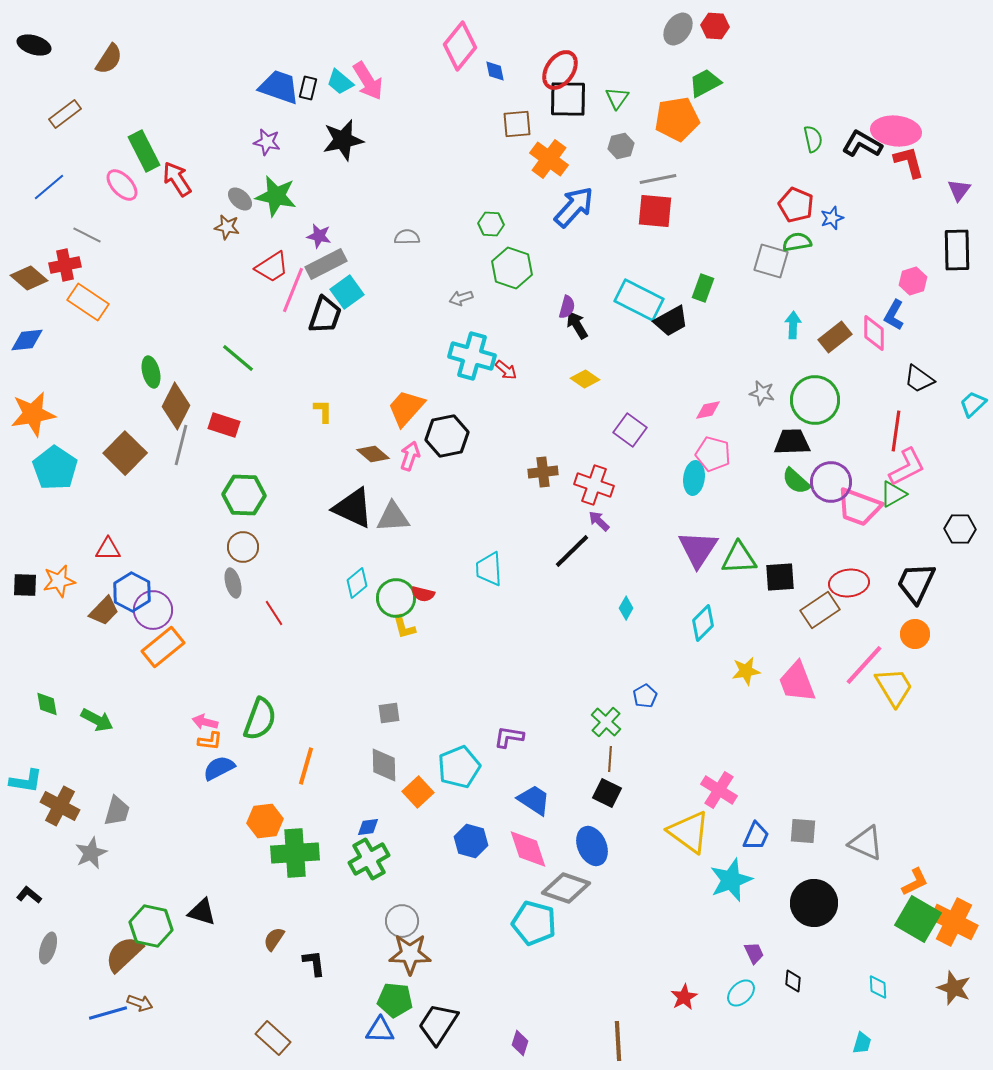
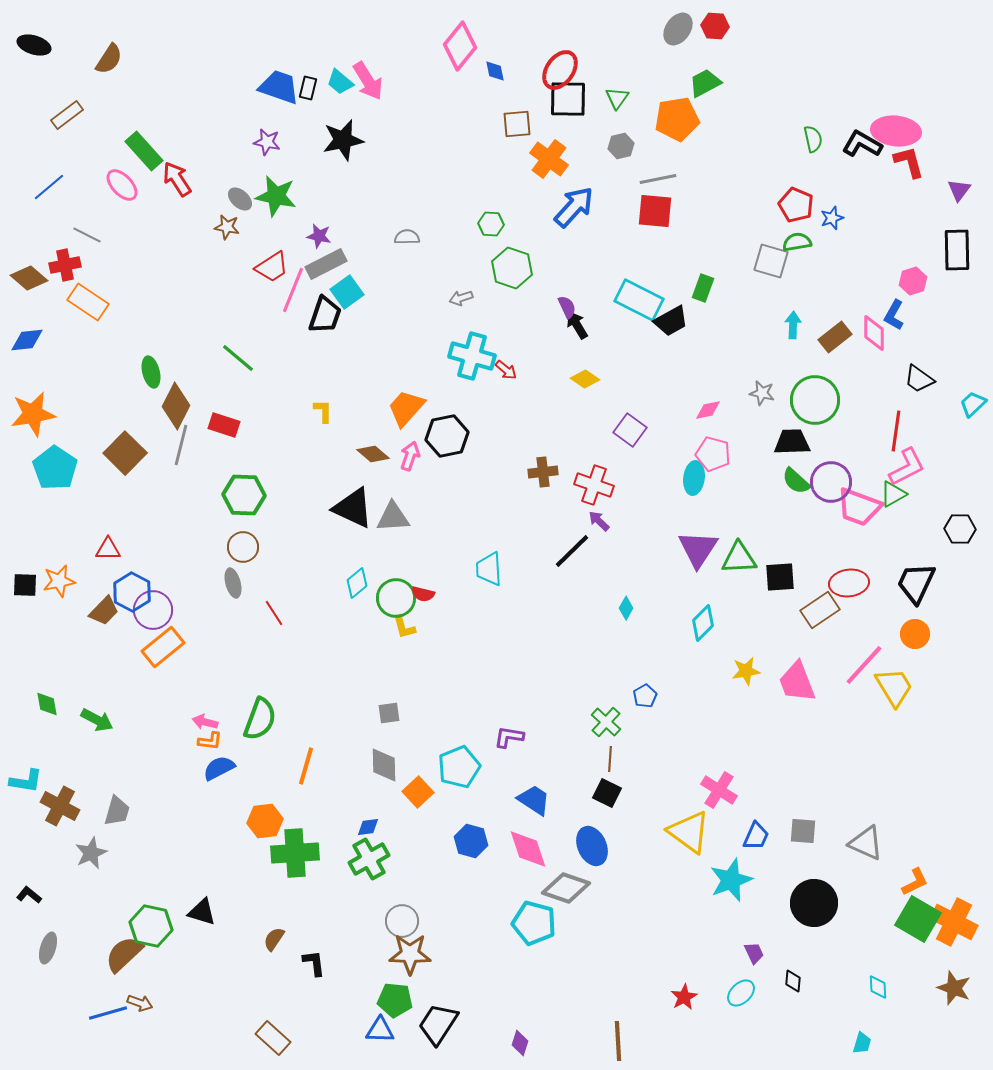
brown rectangle at (65, 114): moved 2 px right, 1 px down
green rectangle at (144, 151): rotated 15 degrees counterclockwise
purple semicircle at (567, 307): rotated 40 degrees counterclockwise
